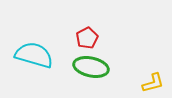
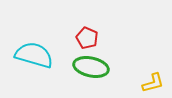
red pentagon: rotated 20 degrees counterclockwise
